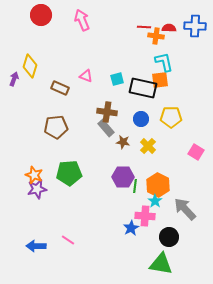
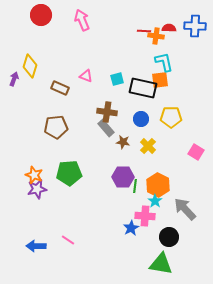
red line: moved 4 px down
